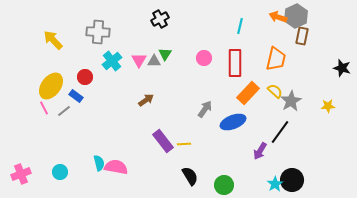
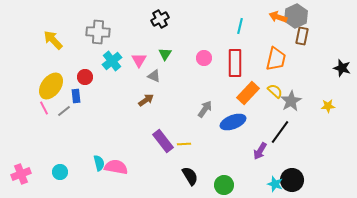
gray triangle: moved 15 px down; rotated 24 degrees clockwise
blue rectangle: rotated 48 degrees clockwise
cyan star: rotated 21 degrees counterclockwise
